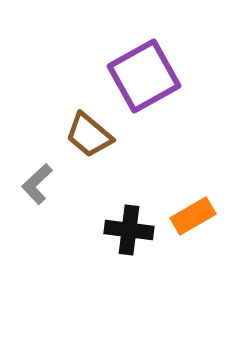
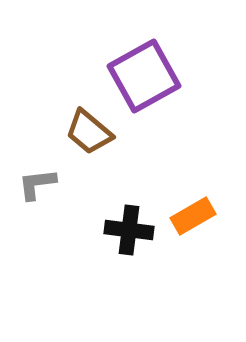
brown trapezoid: moved 3 px up
gray L-shape: rotated 36 degrees clockwise
